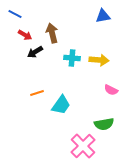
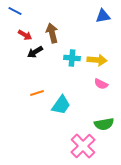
blue line: moved 3 px up
yellow arrow: moved 2 px left
pink semicircle: moved 10 px left, 6 px up
